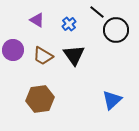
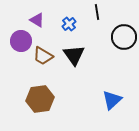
black line: rotated 42 degrees clockwise
black circle: moved 8 px right, 7 px down
purple circle: moved 8 px right, 9 px up
